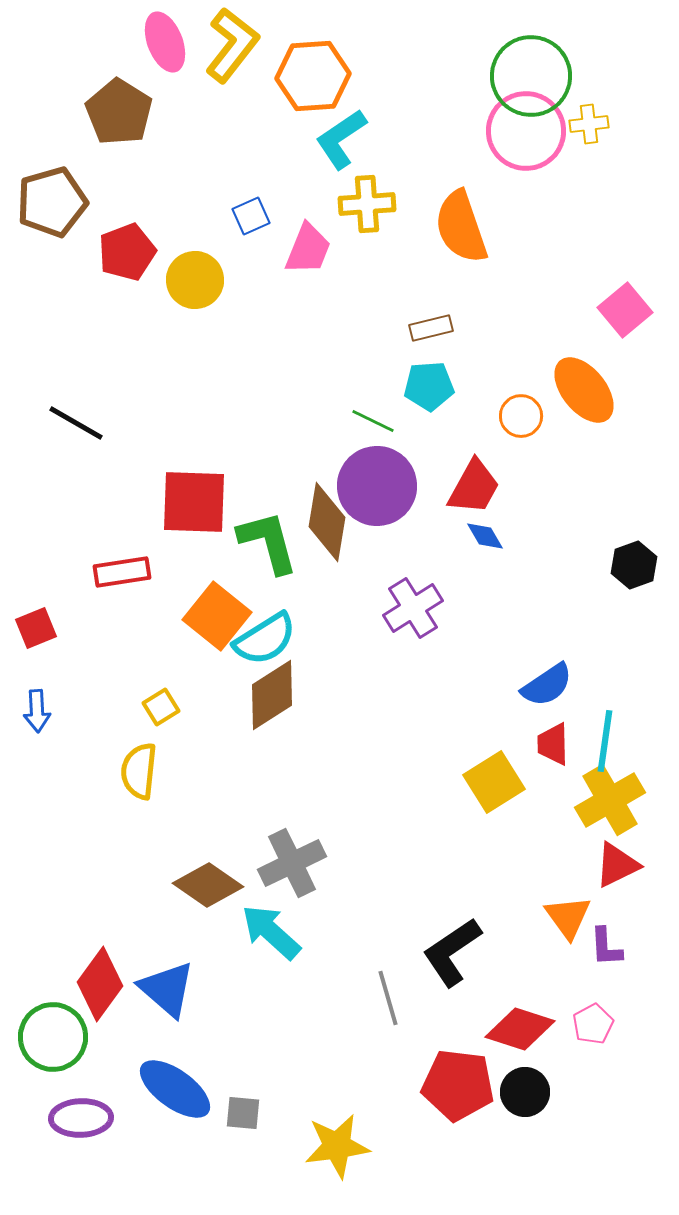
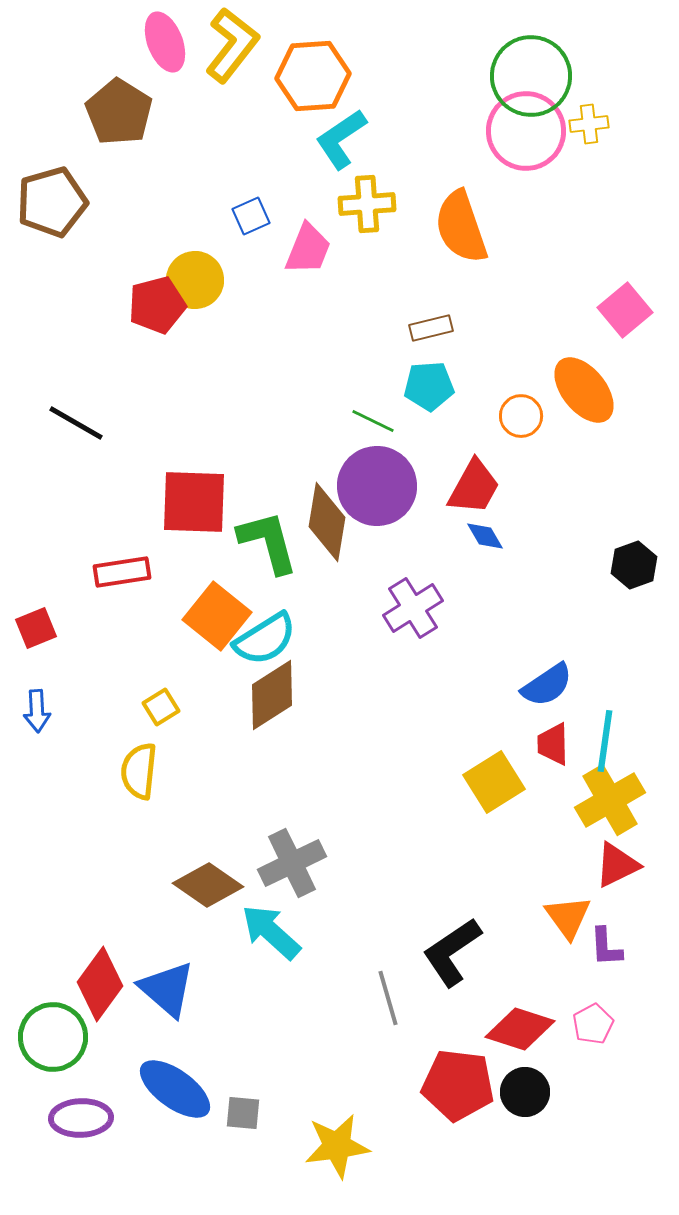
red pentagon at (127, 252): moved 30 px right, 53 px down; rotated 6 degrees clockwise
